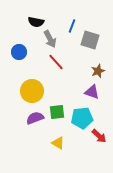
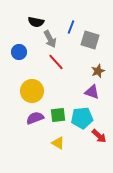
blue line: moved 1 px left, 1 px down
green square: moved 1 px right, 3 px down
